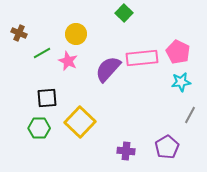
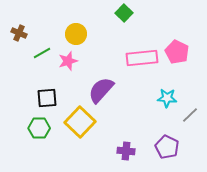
pink pentagon: moved 1 px left
pink star: rotated 30 degrees clockwise
purple semicircle: moved 7 px left, 21 px down
cyan star: moved 14 px left, 16 px down; rotated 12 degrees clockwise
gray line: rotated 18 degrees clockwise
purple pentagon: rotated 15 degrees counterclockwise
